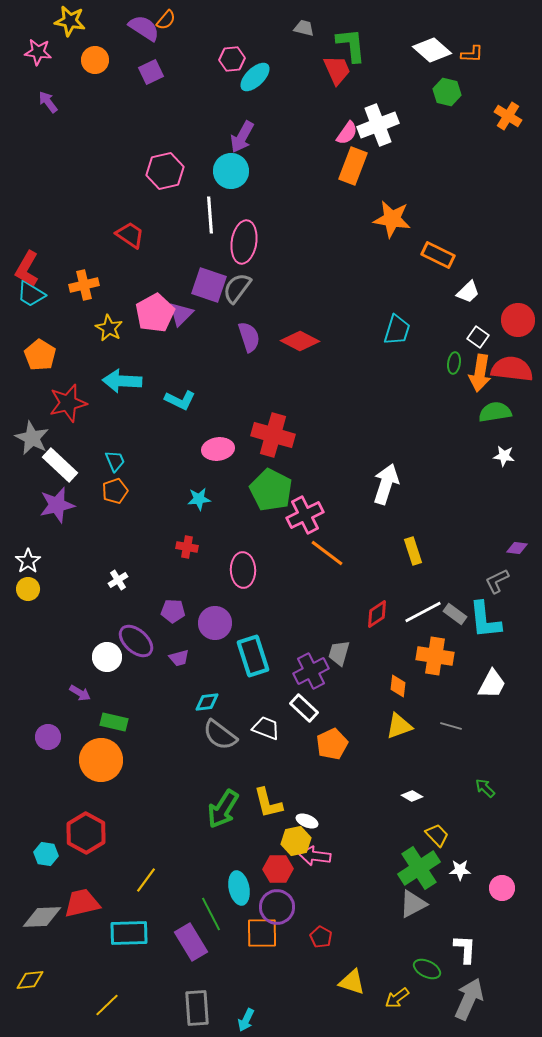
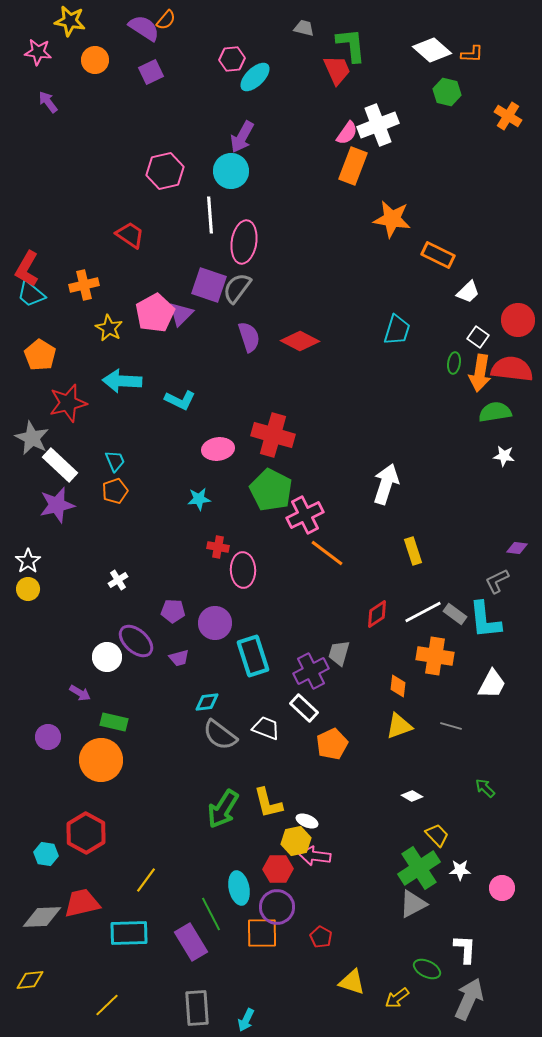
cyan trapezoid at (31, 294): rotated 8 degrees clockwise
red cross at (187, 547): moved 31 px right
